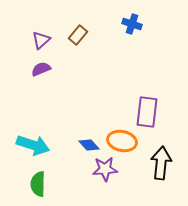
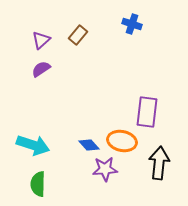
purple semicircle: rotated 12 degrees counterclockwise
black arrow: moved 2 px left
